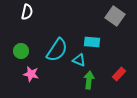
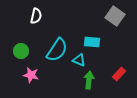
white semicircle: moved 9 px right, 4 px down
pink star: moved 1 px down
